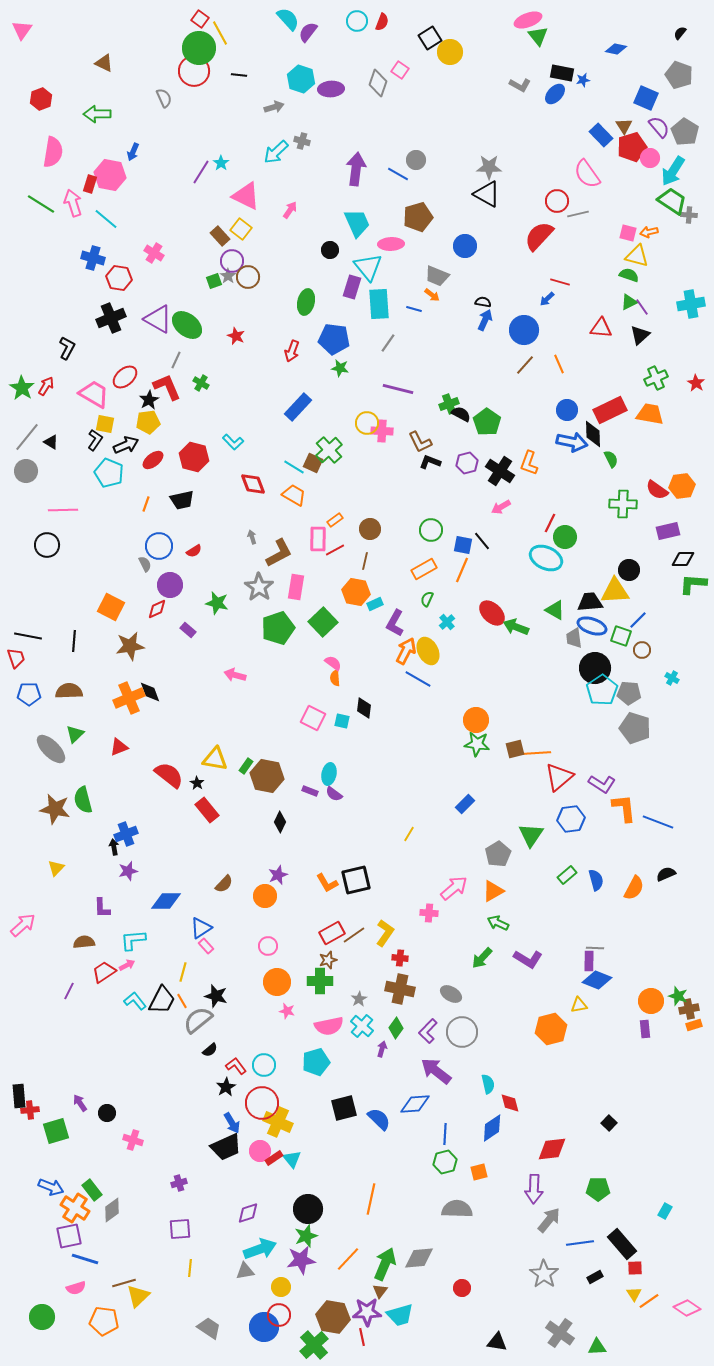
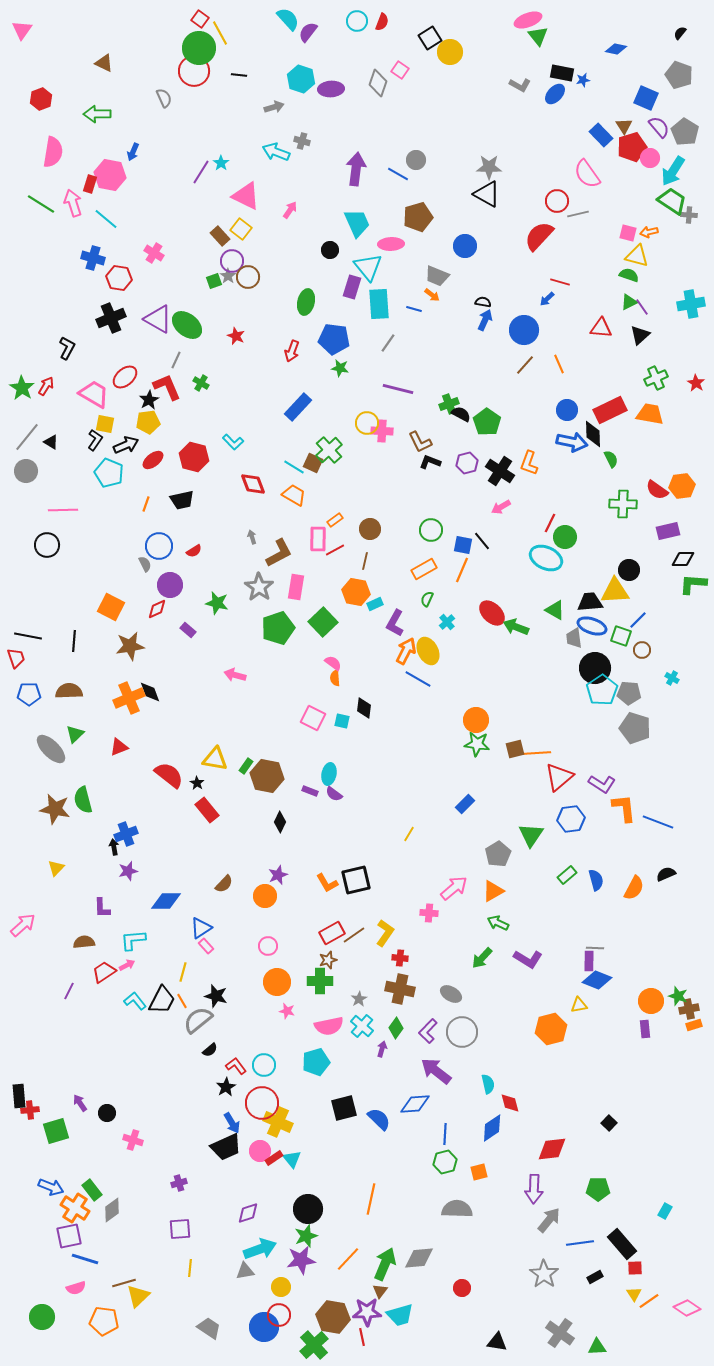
cyan arrow at (276, 152): rotated 64 degrees clockwise
